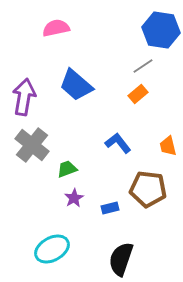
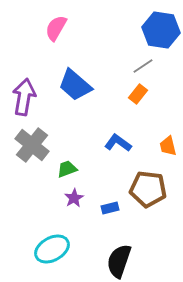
pink semicircle: rotated 48 degrees counterclockwise
blue trapezoid: moved 1 px left
orange rectangle: rotated 12 degrees counterclockwise
blue L-shape: rotated 16 degrees counterclockwise
black semicircle: moved 2 px left, 2 px down
